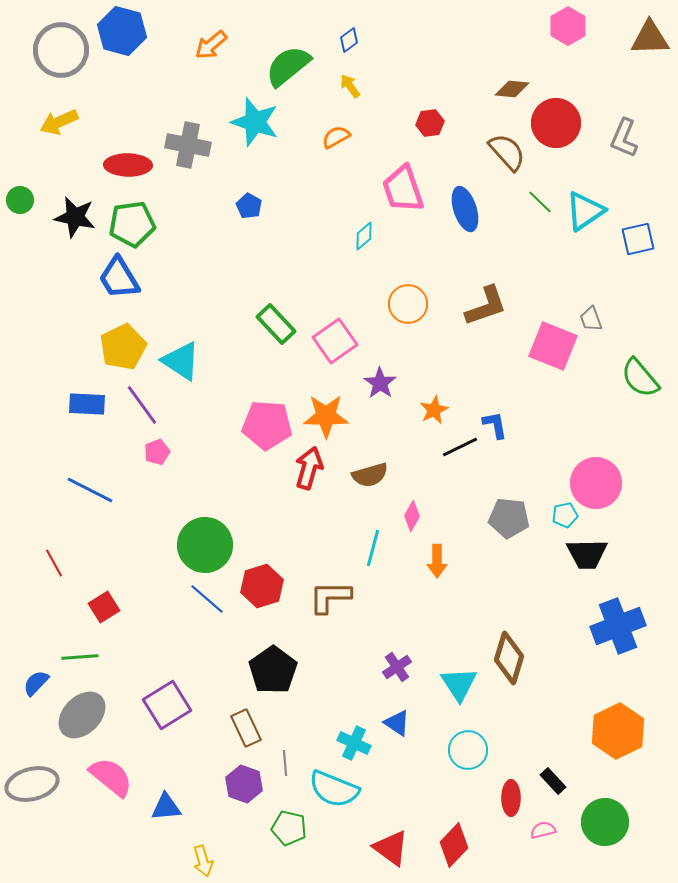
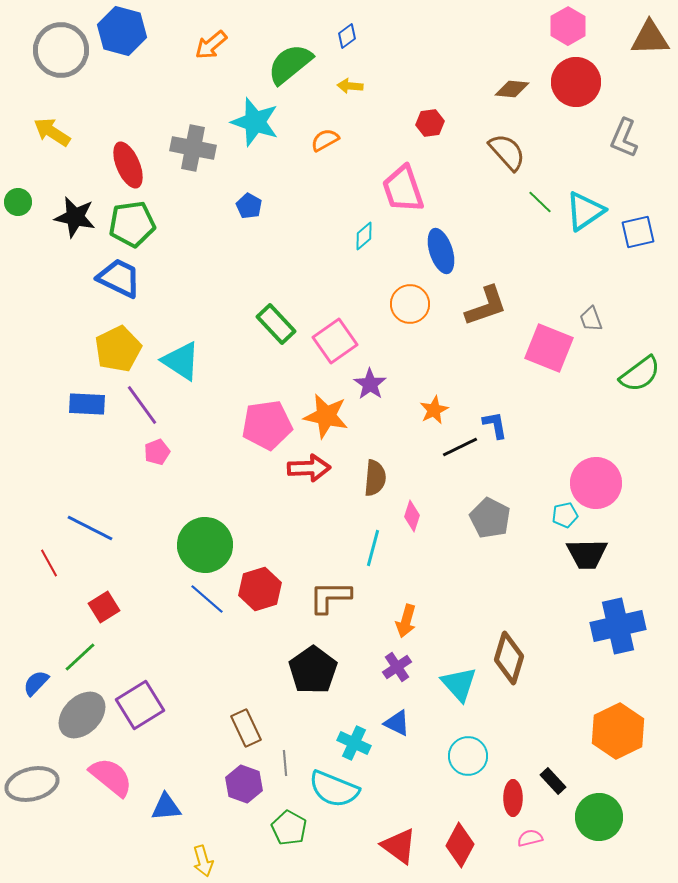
blue diamond at (349, 40): moved 2 px left, 4 px up
green semicircle at (288, 66): moved 2 px right, 2 px up
yellow arrow at (350, 86): rotated 50 degrees counterclockwise
yellow arrow at (59, 122): moved 7 px left, 10 px down; rotated 57 degrees clockwise
red circle at (556, 123): moved 20 px right, 41 px up
orange semicircle at (336, 137): moved 11 px left, 3 px down
gray cross at (188, 145): moved 5 px right, 3 px down
red ellipse at (128, 165): rotated 66 degrees clockwise
green circle at (20, 200): moved 2 px left, 2 px down
blue ellipse at (465, 209): moved 24 px left, 42 px down
blue square at (638, 239): moved 7 px up
blue trapezoid at (119, 278): rotated 147 degrees clockwise
orange circle at (408, 304): moved 2 px right
pink square at (553, 346): moved 4 px left, 2 px down
yellow pentagon at (123, 347): moved 5 px left, 2 px down
green semicircle at (640, 378): moved 4 px up; rotated 87 degrees counterclockwise
purple star at (380, 383): moved 10 px left, 1 px down
orange star at (326, 416): rotated 12 degrees clockwise
pink pentagon at (267, 425): rotated 12 degrees counterclockwise
red arrow at (309, 468): rotated 72 degrees clockwise
brown semicircle at (370, 475): moved 5 px right, 3 px down; rotated 69 degrees counterclockwise
blue line at (90, 490): moved 38 px down
pink diamond at (412, 516): rotated 12 degrees counterclockwise
gray pentagon at (509, 518): moved 19 px left; rotated 21 degrees clockwise
orange arrow at (437, 561): moved 31 px left, 60 px down; rotated 16 degrees clockwise
red line at (54, 563): moved 5 px left
red hexagon at (262, 586): moved 2 px left, 3 px down
blue cross at (618, 626): rotated 8 degrees clockwise
green line at (80, 657): rotated 39 degrees counterclockwise
black pentagon at (273, 670): moved 40 px right
cyan triangle at (459, 684): rotated 9 degrees counterclockwise
purple square at (167, 705): moved 27 px left
blue triangle at (397, 723): rotated 8 degrees counterclockwise
cyan circle at (468, 750): moved 6 px down
red ellipse at (511, 798): moved 2 px right
green circle at (605, 822): moved 6 px left, 5 px up
green pentagon at (289, 828): rotated 16 degrees clockwise
pink semicircle at (543, 830): moved 13 px left, 8 px down
red diamond at (454, 845): moved 6 px right; rotated 15 degrees counterclockwise
red triangle at (391, 848): moved 8 px right, 2 px up
